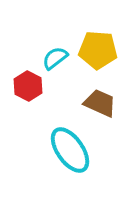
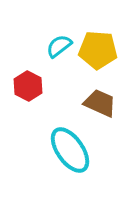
cyan semicircle: moved 4 px right, 12 px up
